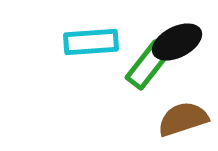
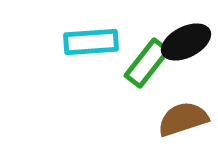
black ellipse: moved 9 px right
green rectangle: moved 1 px left, 2 px up
